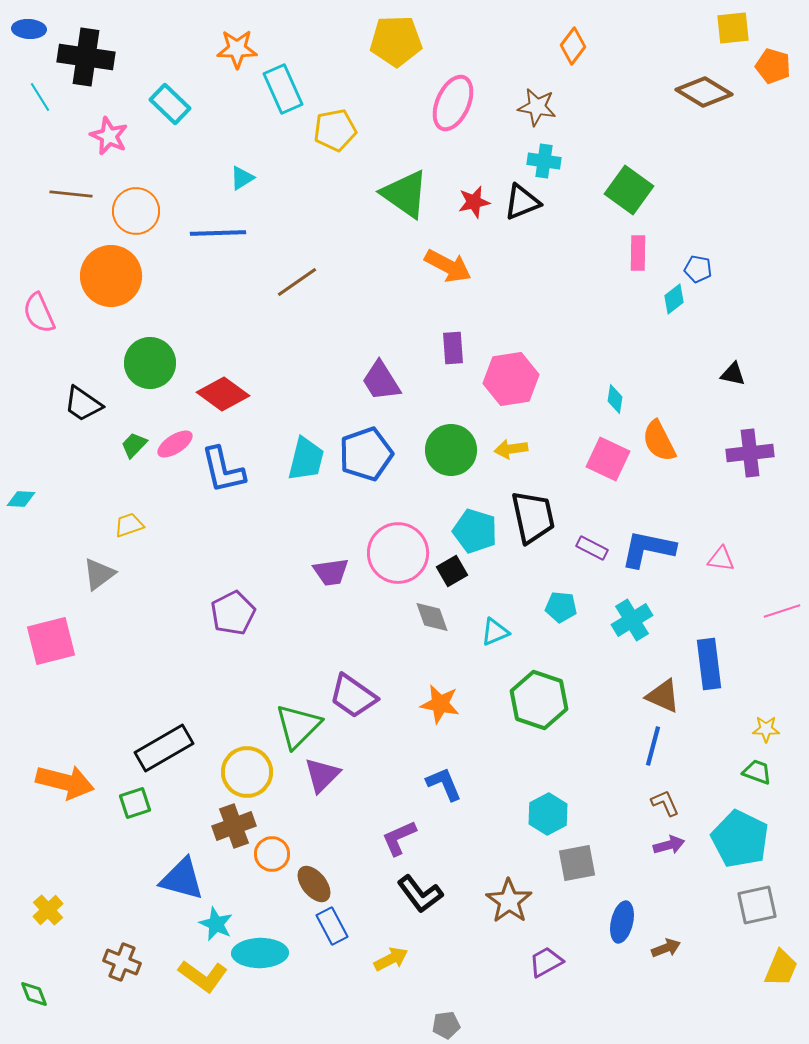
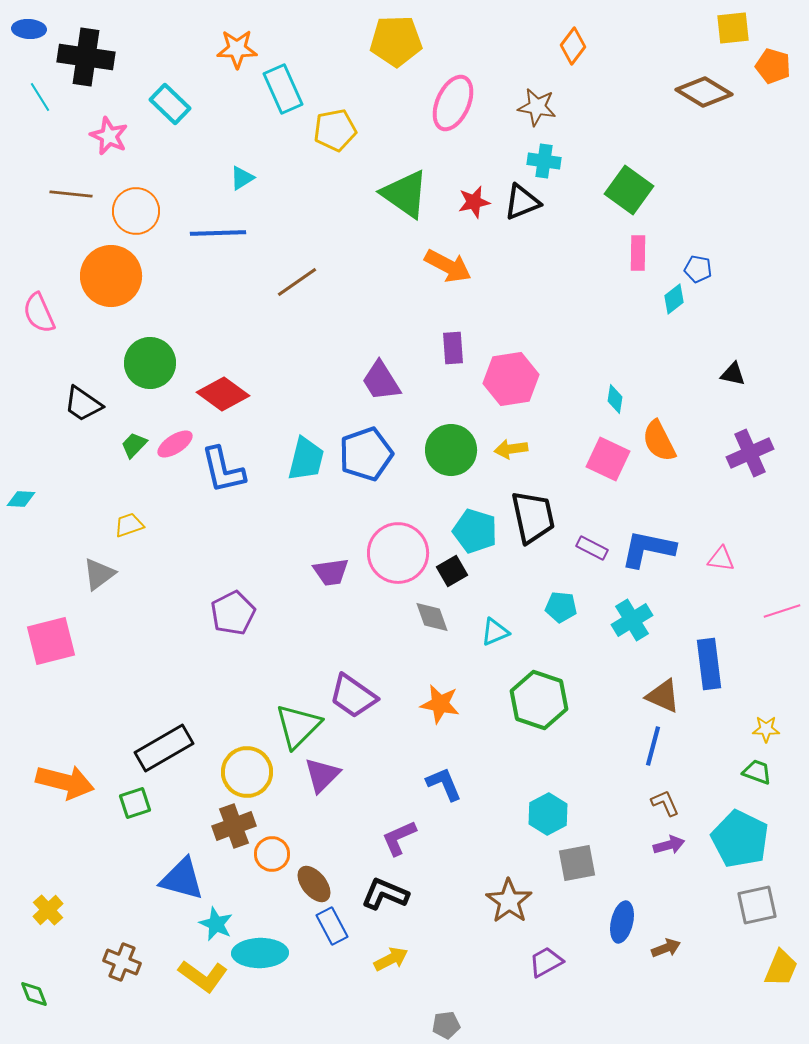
purple cross at (750, 453): rotated 18 degrees counterclockwise
black L-shape at (420, 894): moved 35 px left; rotated 150 degrees clockwise
